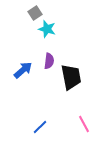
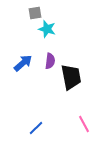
gray square: rotated 24 degrees clockwise
purple semicircle: moved 1 px right
blue arrow: moved 7 px up
blue line: moved 4 px left, 1 px down
